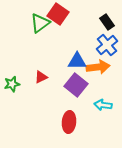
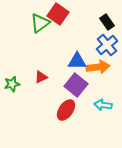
red ellipse: moved 3 px left, 12 px up; rotated 30 degrees clockwise
